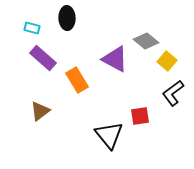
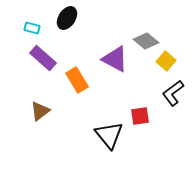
black ellipse: rotated 35 degrees clockwise
yellow square: moved 1 px left
